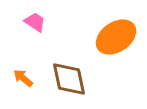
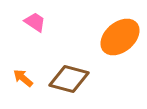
orange ellipse: moved 4 px right; rotated 6 degrees counterclockwise
brown diamond: rotated 63 degrees counterclockwise
